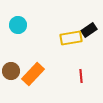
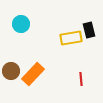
cyan circle: moved 3 px right, 1 px up
black rectangle: rotated 70 degrees counterclockwise
red line: moved 3 px down
